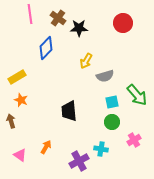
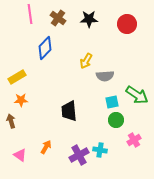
red circle: moved 4 px right, 1 px down
black star: moved 10 px right, 9 px up
blue diamond: moved 1 px left
gray semicircle: rotated 12 degrees clockwise
green arrow: rotated 15 degrees counterclockwise
orange star: rotated 24 degrees counterclockwise
green circle: moved 4 px right, 2 px up
cyan cross: moved 1 px left, 1 px down
purple cross: moved 6 px up
